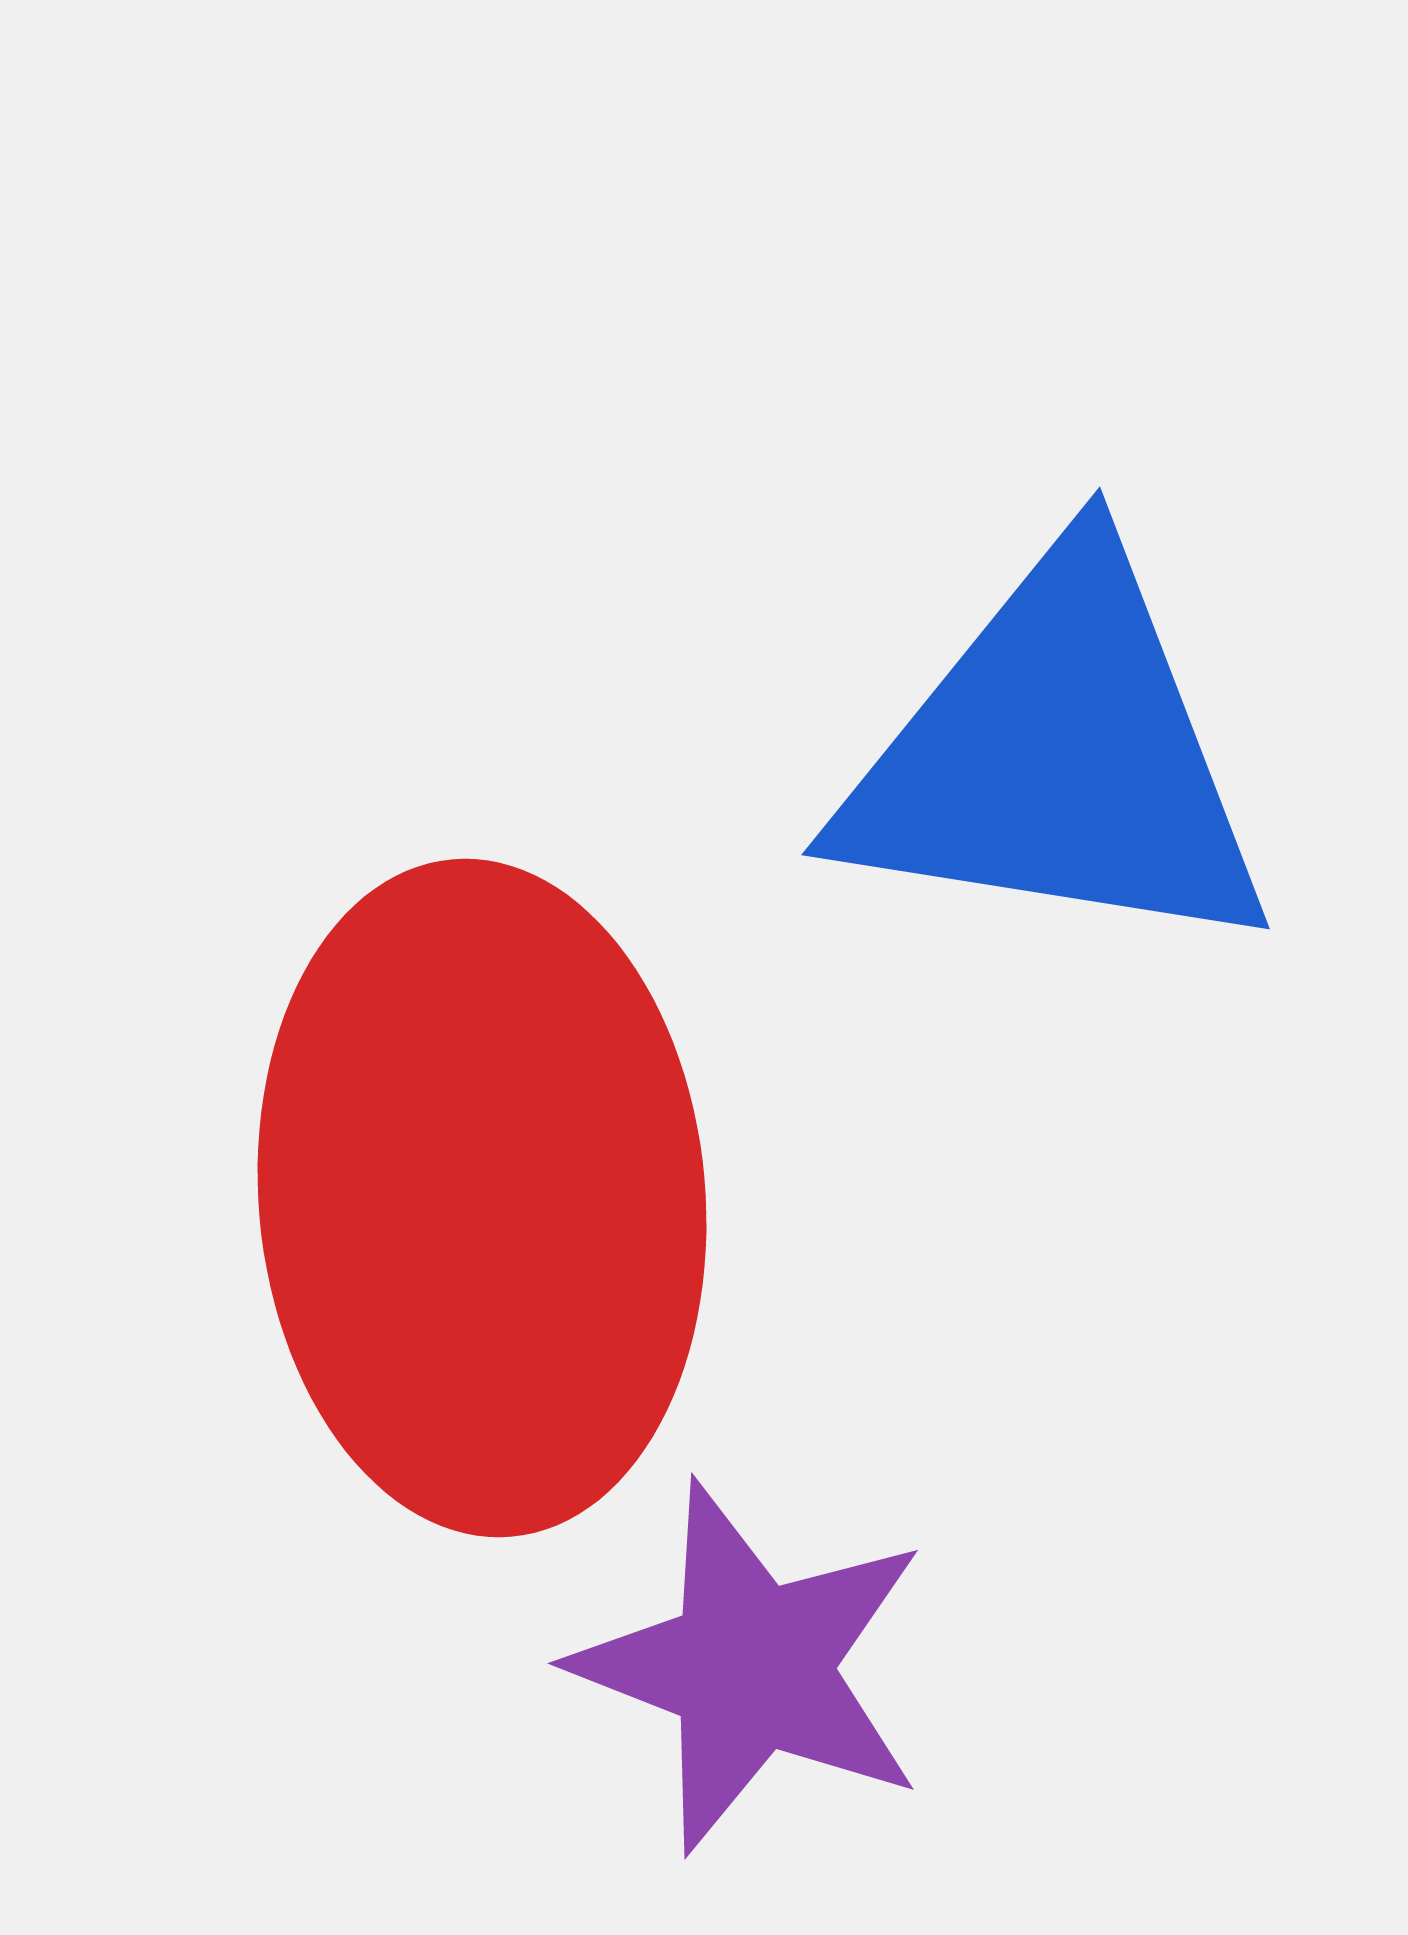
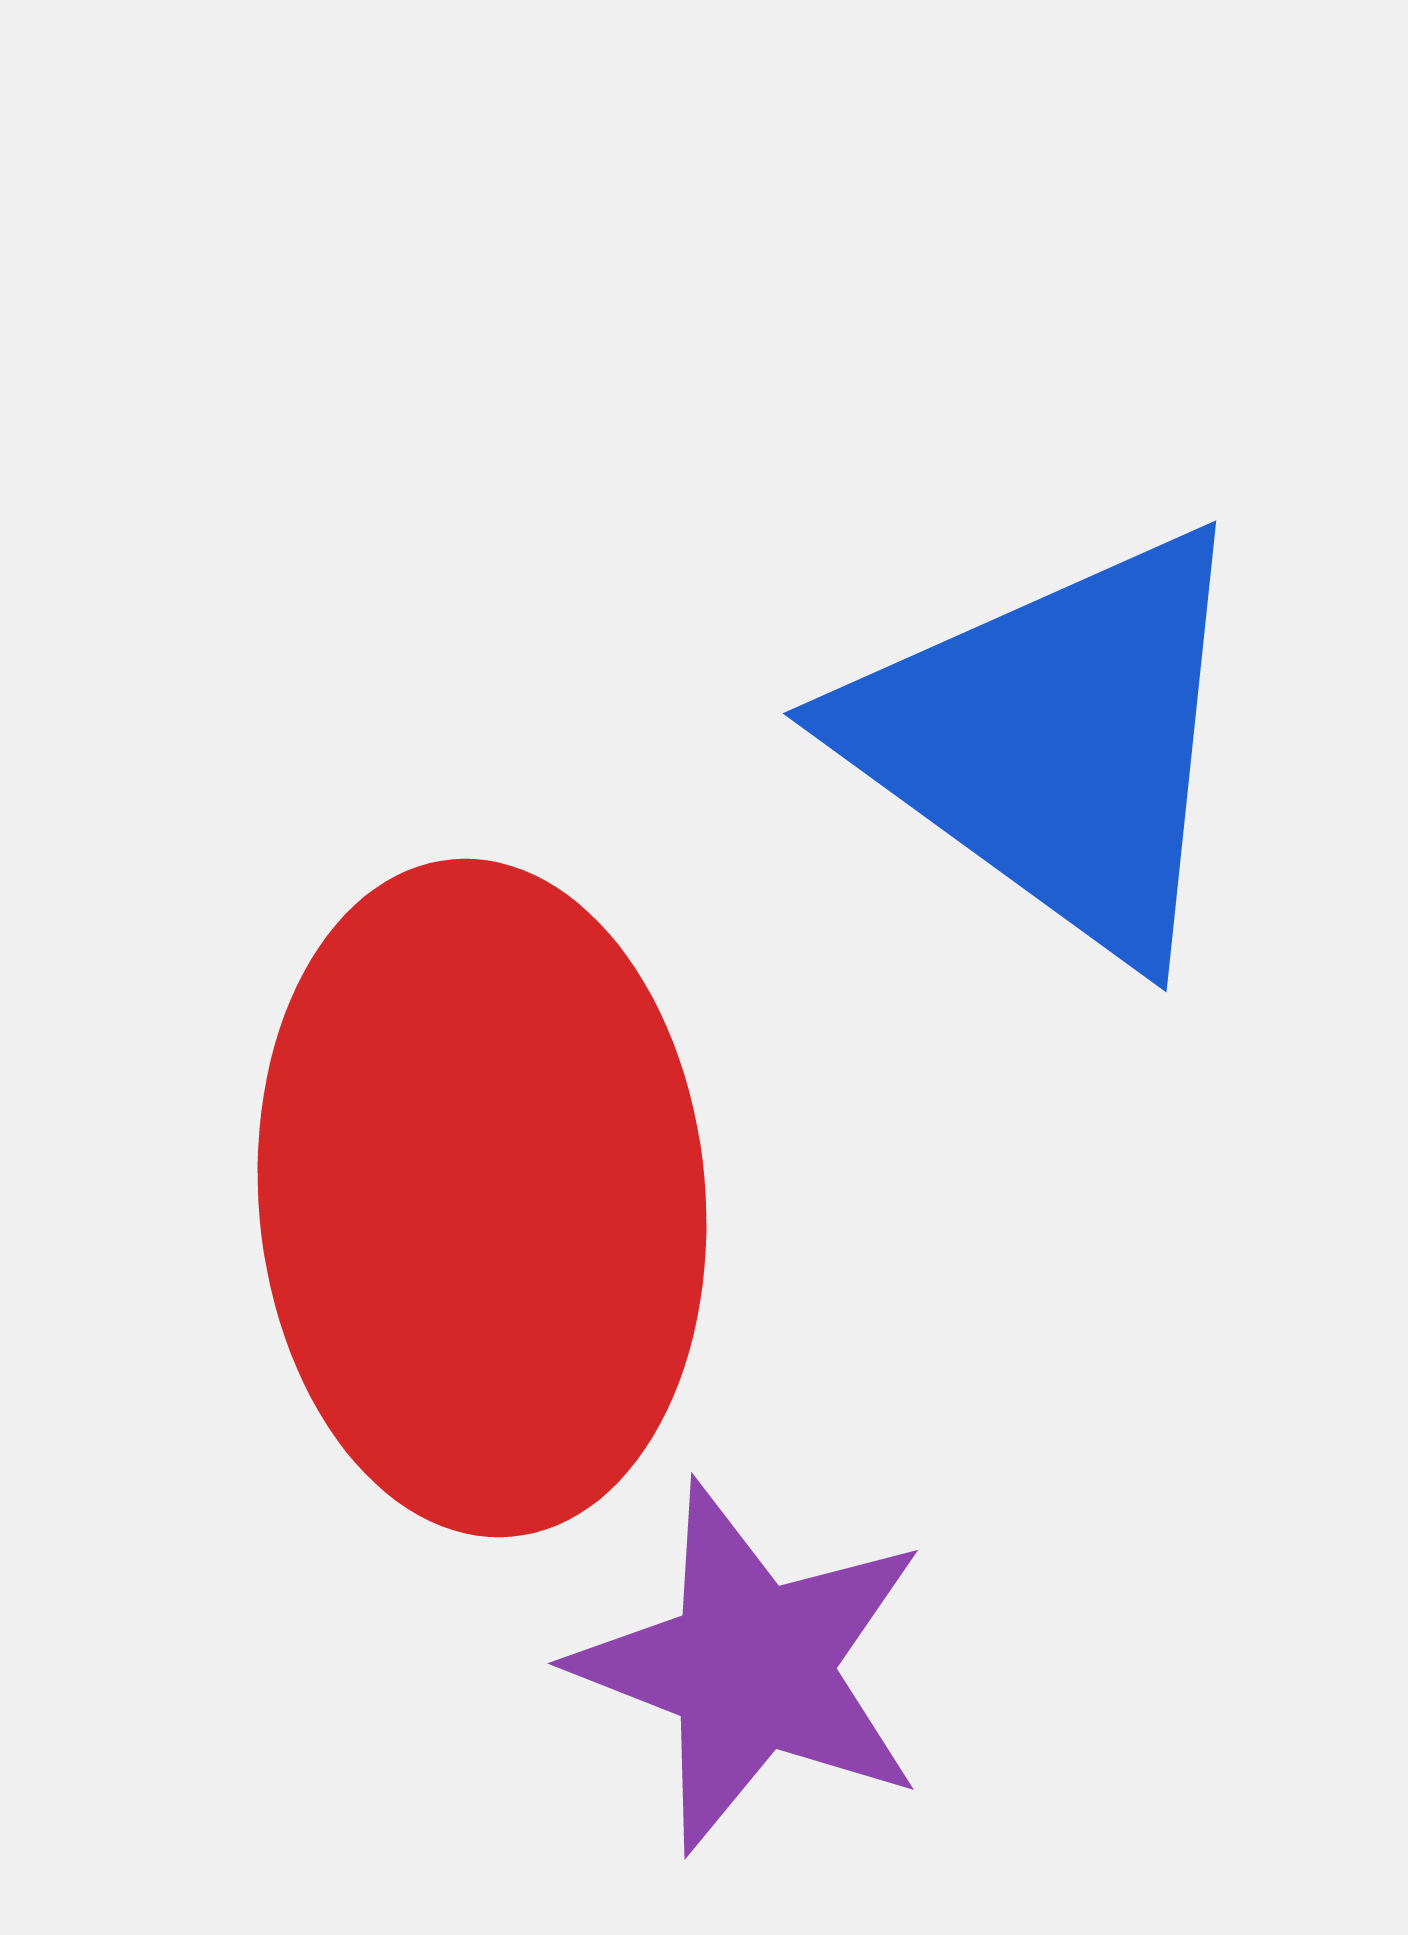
blue triangle: moved 2 px left, 15 px up; rotated 27 degrees clockwise
